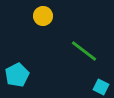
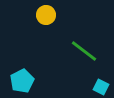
yellow circle: moved 3 px right, 1 px up
cyan pentagon: moved 5 px right, 6 px down
